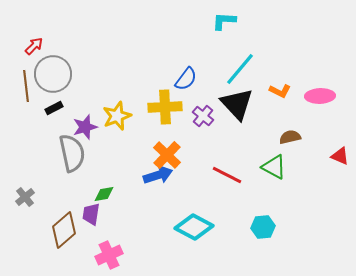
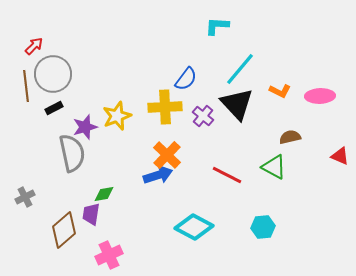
cyan L-shape: moved 7 px left, 5 px down
gray cross: rotated 12 degrees clockwise
